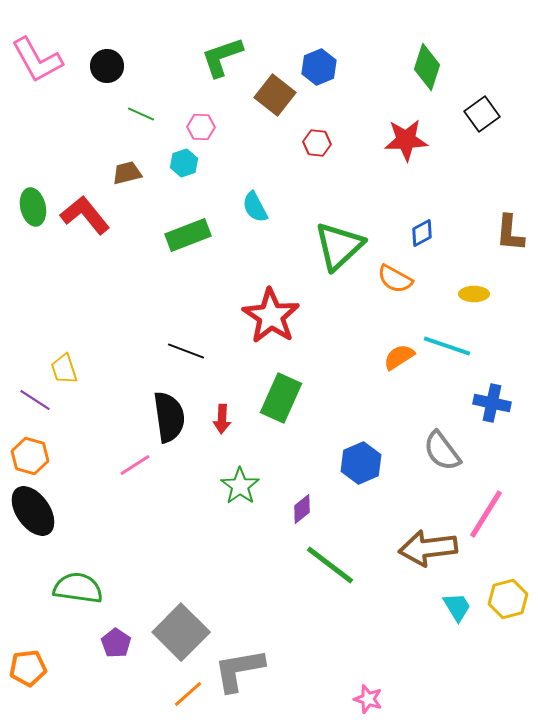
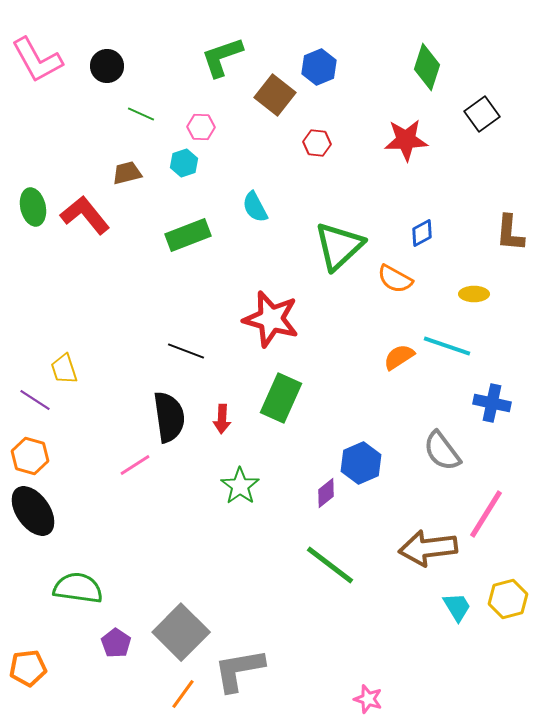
red star at (271, 316): moved 3 px down; rotated 18 degrees counterclockwise
purple diamond at (302, 509): moved 24 px right, 16 px up
orange line at (188, 694): moved 5 px left; rotated 12 degrees counterclockwise
